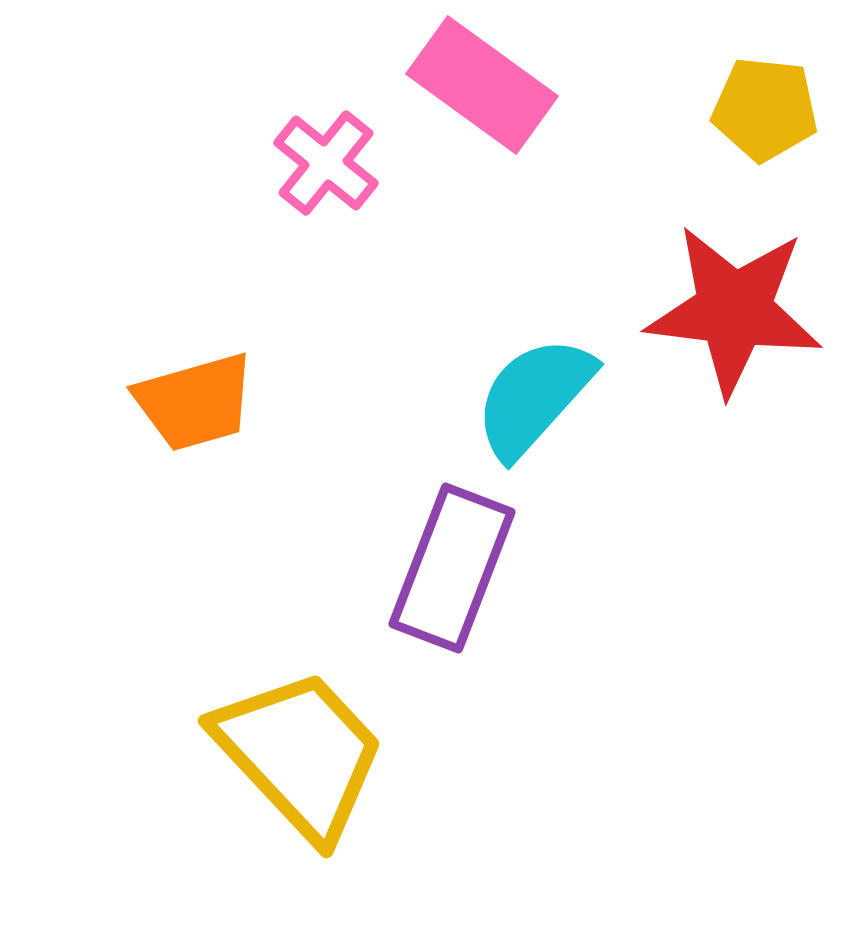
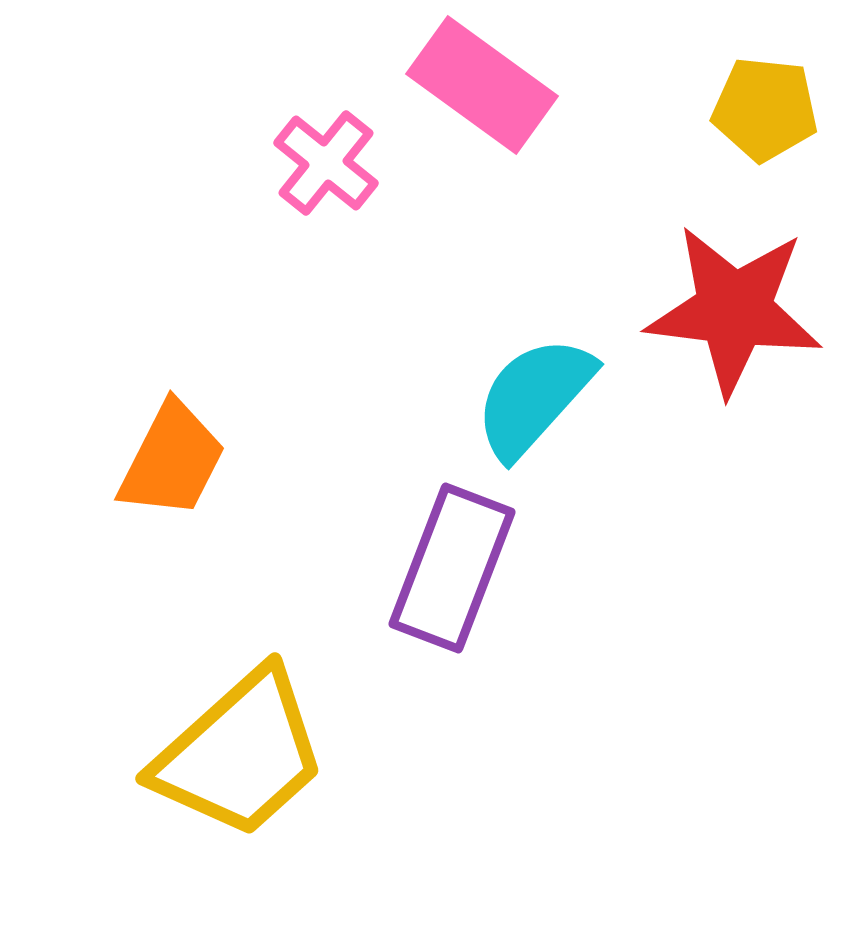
orange trapezoid: moved 23 px left, 58 px down; rotated 47 degrees counterclockwise
yellow trapezoid: moved 60 px left; rotated 91 degrees clockwise
